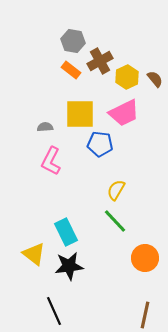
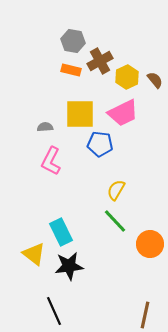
orange rectangle: rotated 24 degrees counterclockwise
brown semicircle: moved 1 px down
pink trapezoid: moved 1 px left
cyan rectangle: moved 5 px left
orange circle: moved 5 px right, 14 px up
